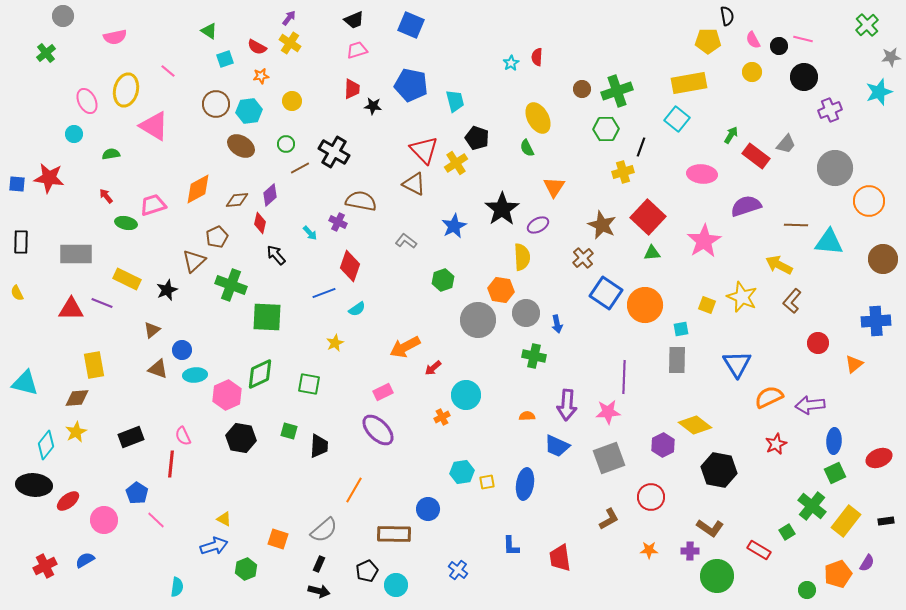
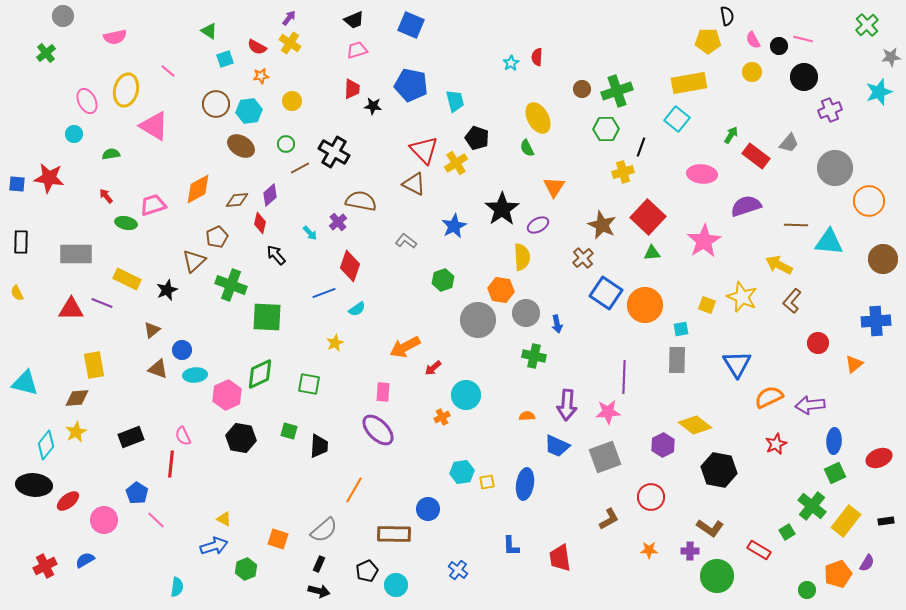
gray trapezoid at (786, 144): moved 3 px right, 1 px up
purple cross at (338, 222): rotated 24 degrees clockwise
pink rectangle at (383, 392): rotated 60 degrees counterclockwise
gray square at (609, 458): moved 4 px left, 1 px up
